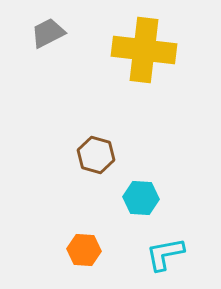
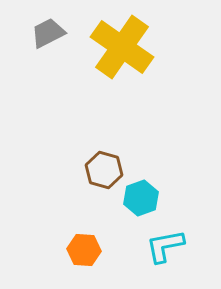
yellow cross: moved 22 px left, 3 px up; rotated 28 degrees clockwise
brown hexagon: moved 8 px right, 15 px down
cyan hexagon: rotated 24 degrees counterclockwise
cyan L-shape: moved 8 px up
